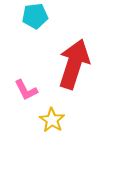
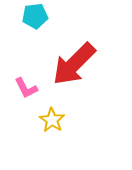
red arrow: rotated 153 degrees counterclockwise
pink L-shape: moved 2 px up
